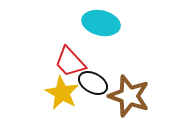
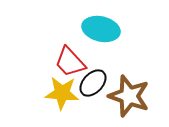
cyan ellipse: moved 6 px down
black ellipse: rotated 76 degrees counterclockwise
yellow star: rotated 24 degrees counterclockwise
